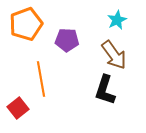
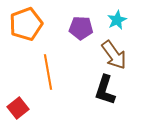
purple pentagon: moved 14 px right, 12 px up
orange line: moved 7 px right, 7 px up
